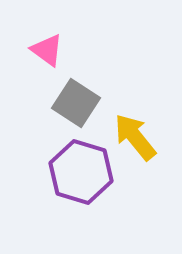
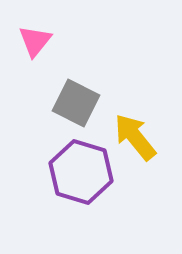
pink triangle: moved 12 px left, 9 px up; rotated 33 degrees clockwise
gray square: rotated 6 degrees counterclockwise
